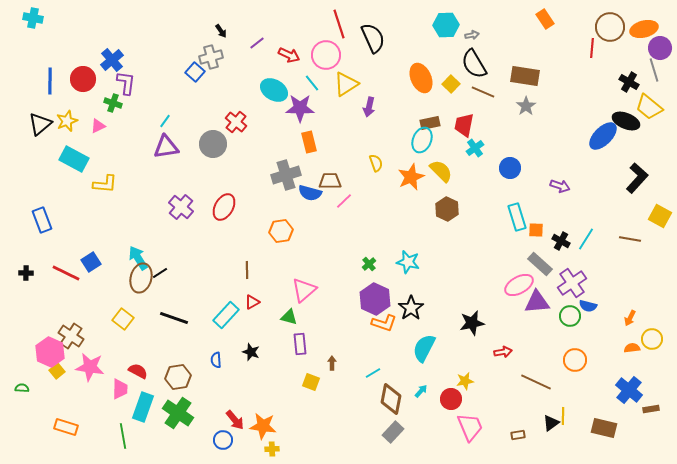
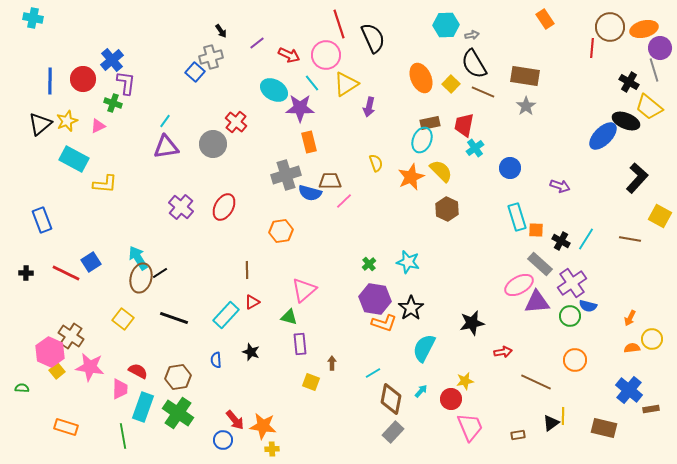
purple hexagon at (375, 299): rotated 16 degrees counterclockwise
